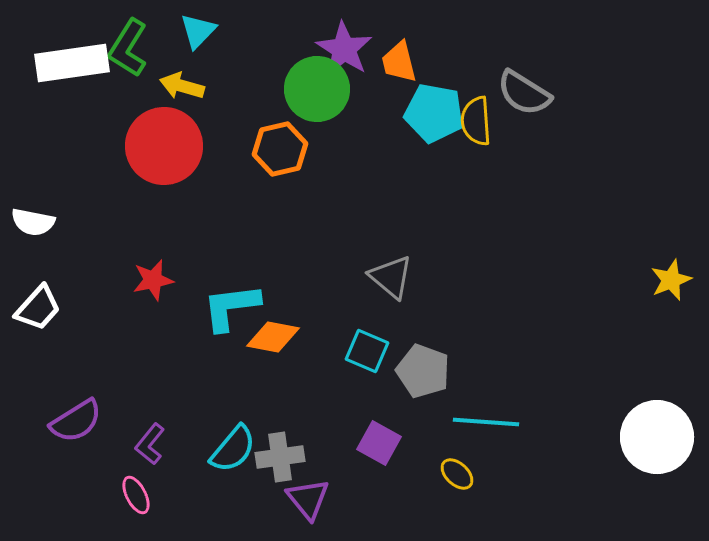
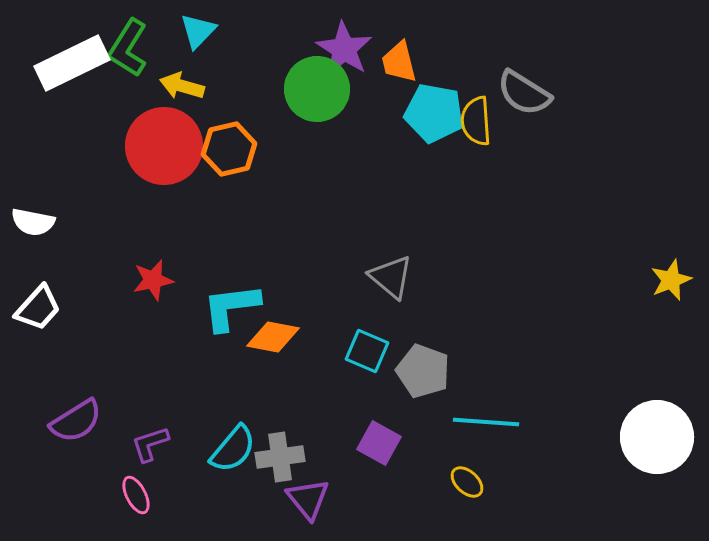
white rectangle: rotated 18 degrees counterclockwise
orange hexagon: moved 51 px left
purple L-shape: rotated 33 degrees clockwise
yellow ellipse: moved 10 px right, 8 px down
